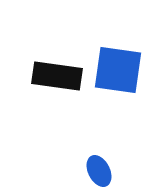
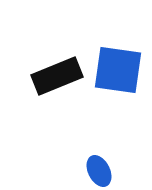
black rectangle: rotated 30 degrees counterclockwise
